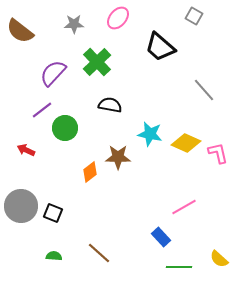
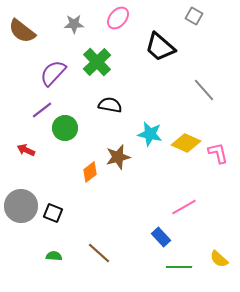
brown semicircle: moved 2 px right
brown star: rotated 15 degrees counterclockwise
